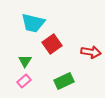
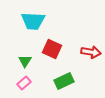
cyan trapezoid: moved 2 px up; rotated 10 degrees counterclockwise
red square: moved 5 px down; rotated 30 degrees counterclockwise
pink rectangle: moved 2 px down
